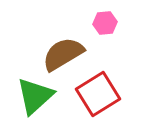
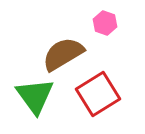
pink hexagon: rotated 25 degrees clockwise
green triangle: rotated 24 degrees counterclockwise
